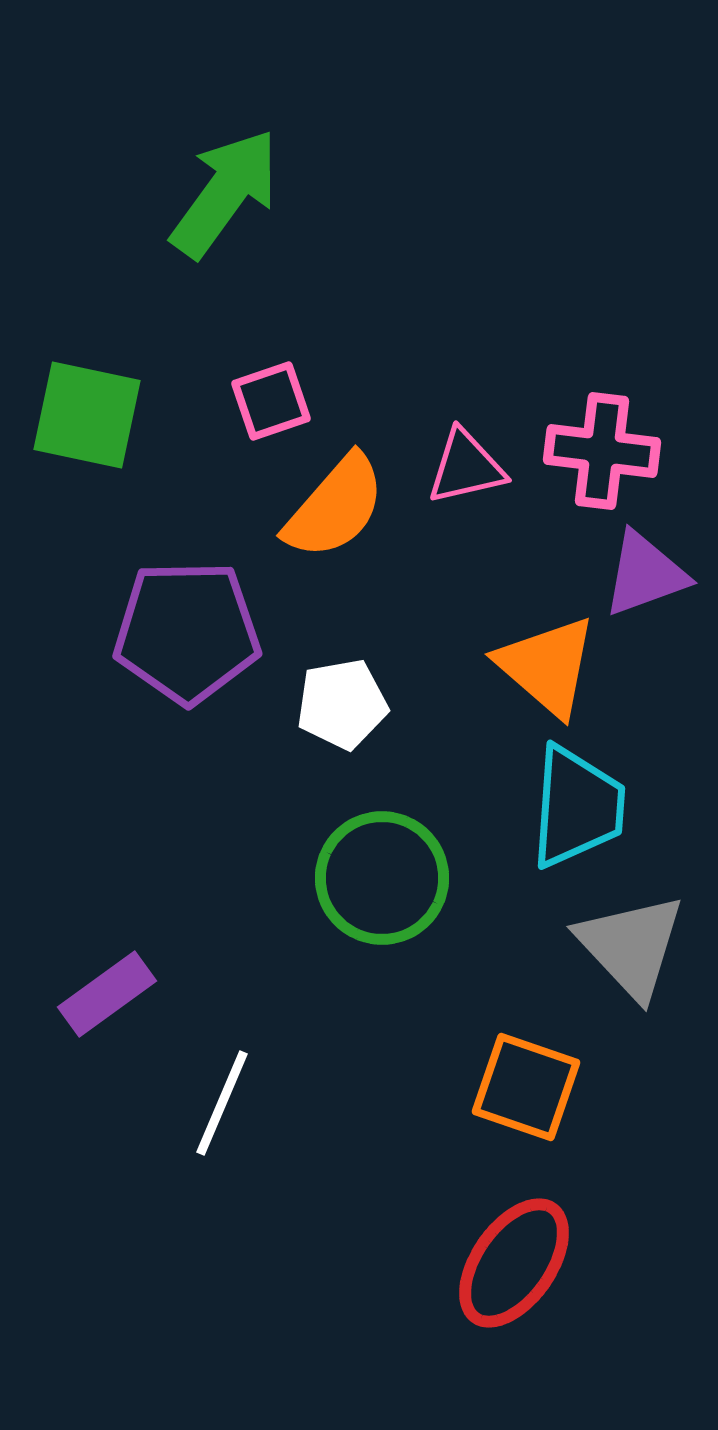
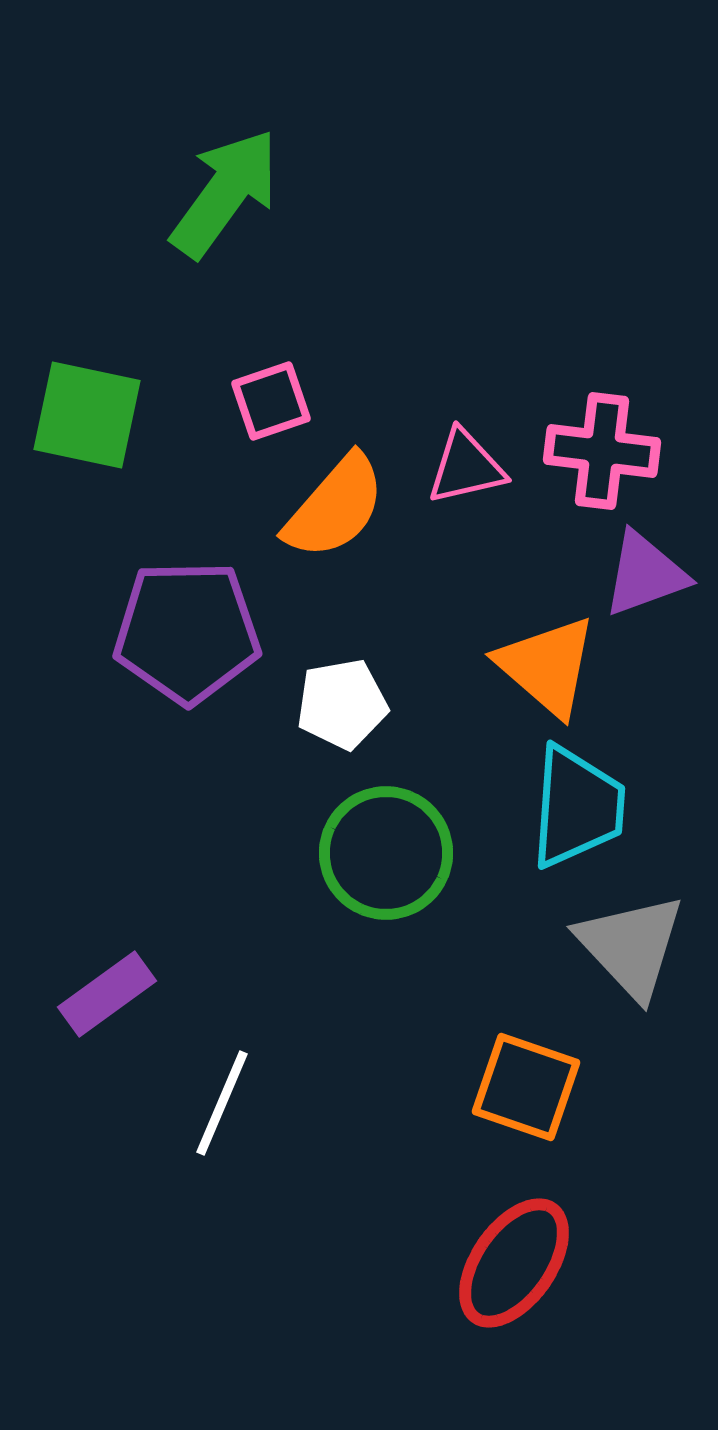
green circle: moved 4 px right, 25 px up
